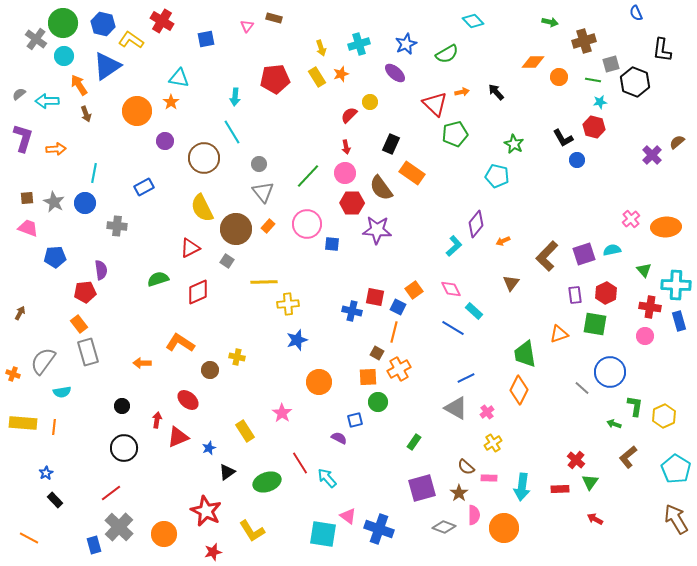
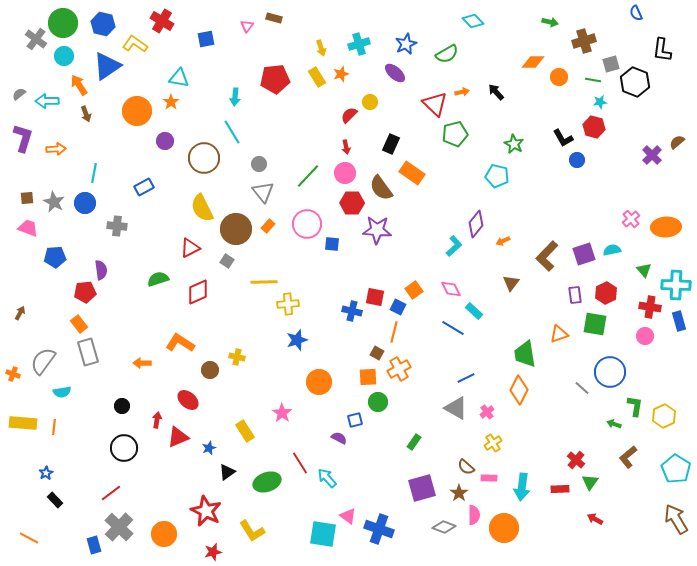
yellow L-shape at (131, 40): moved 4 px right, 4 px down
